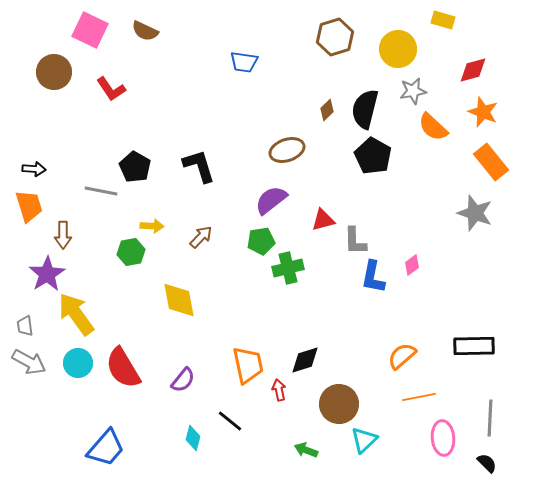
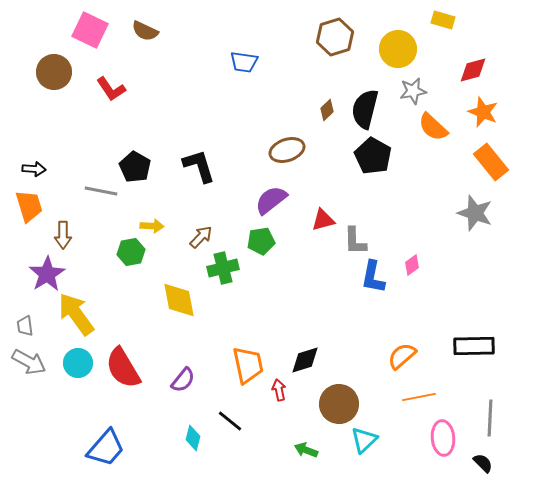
green cross at (288, 268): moved 65 px left
black semicircle at (487, 463): moved 4 px left
